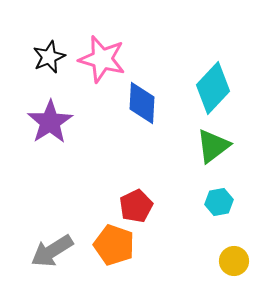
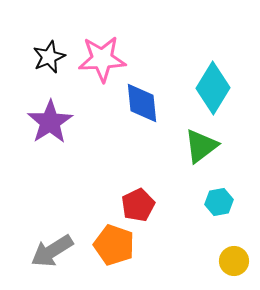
pink star: rotated 18 degrees counterclockwise
cyan diamond: rotated 12 degrees counterclockwise
blue diamond: rotated 9 degrees counterclockwise
green triangle: moved 12 px left
red pentagon: moved 2 px right, 1 px up
